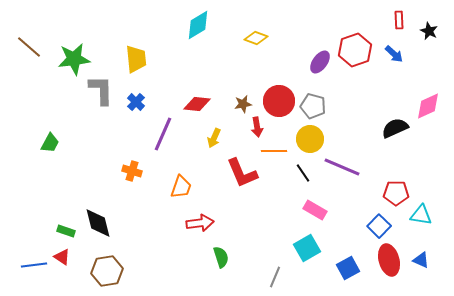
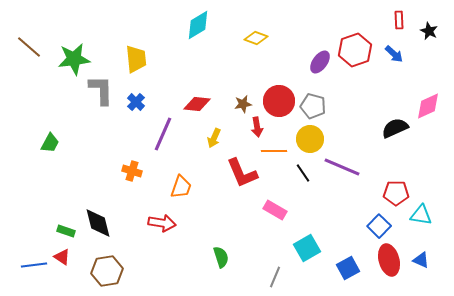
pink rectangle at (315, 210): moved 40 px left
red arrow at (200, 223): moved 38 px left; rotated 16 degrees clockwise
